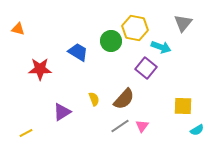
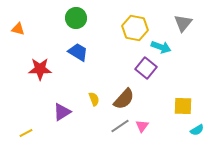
green circle: moved 35 px left, 23 px up
